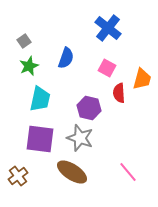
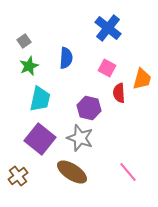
blue semicircle: rotated 15 degrees counterclockwise
purple square: rotated 32 degrees clockwise
